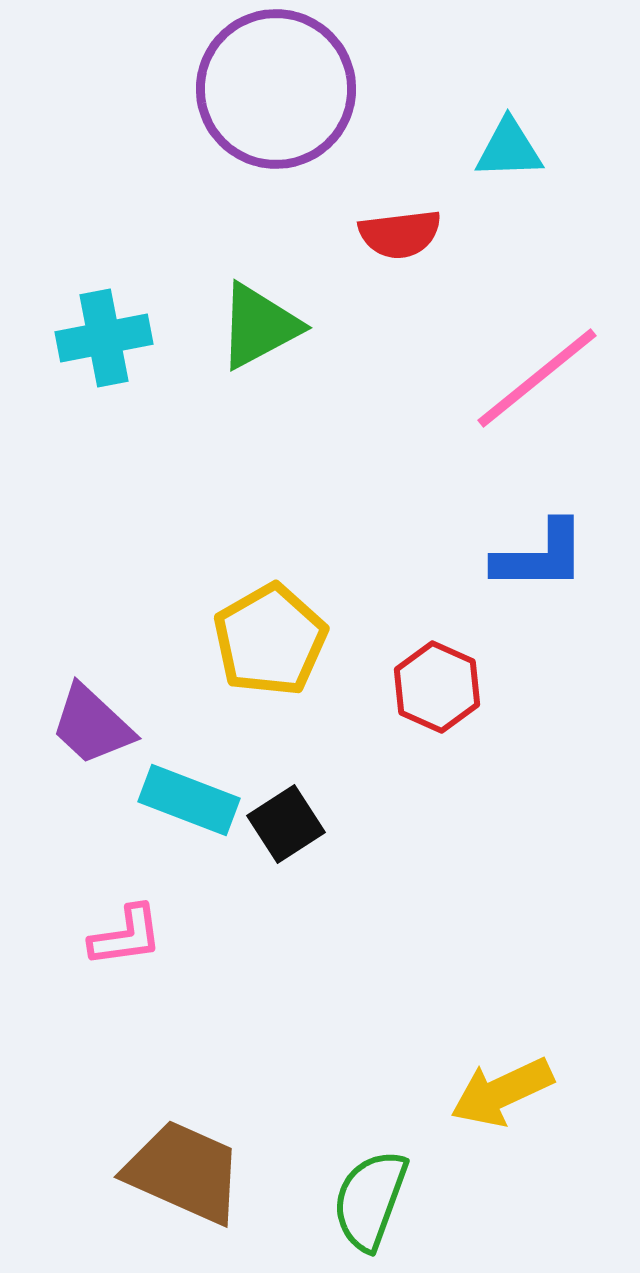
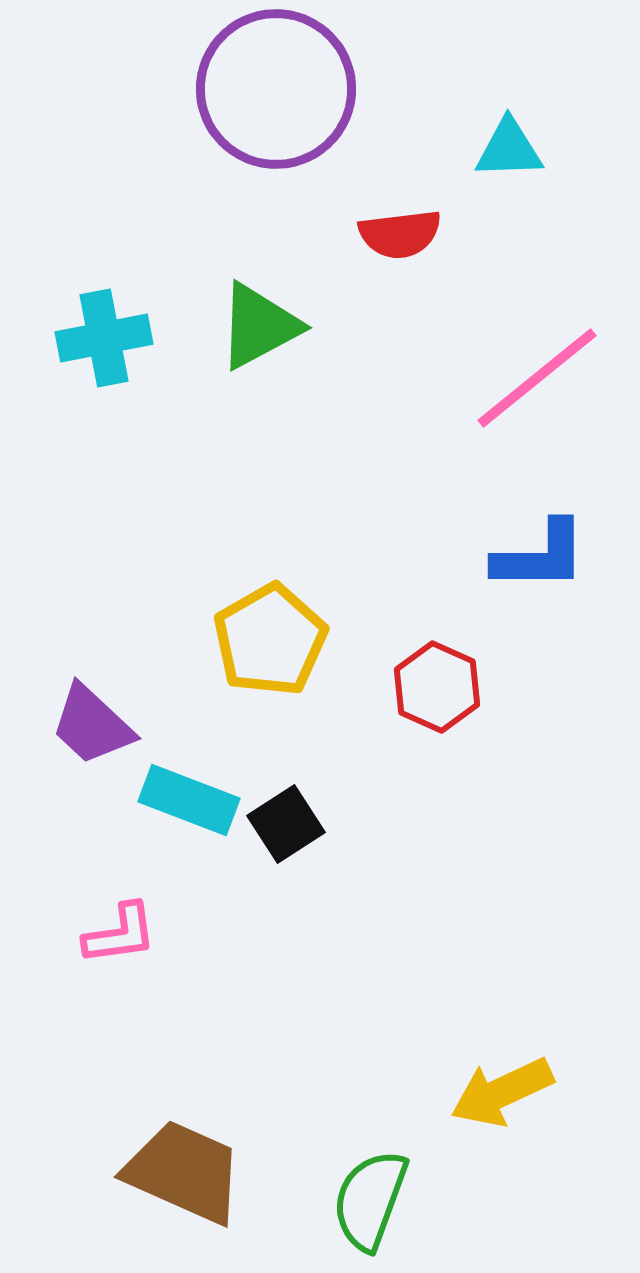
pink L-shape: moved 6 px left, 2 px up
